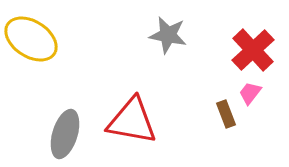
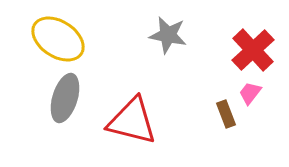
yellow ellipse: moved 27 px right
red triangle: rotated 4 degrees clockwise
gray ellipse: moved 36 px up
